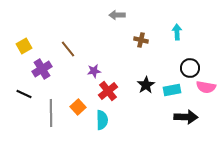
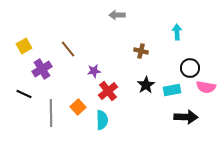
brown cross: moved 11 px down
